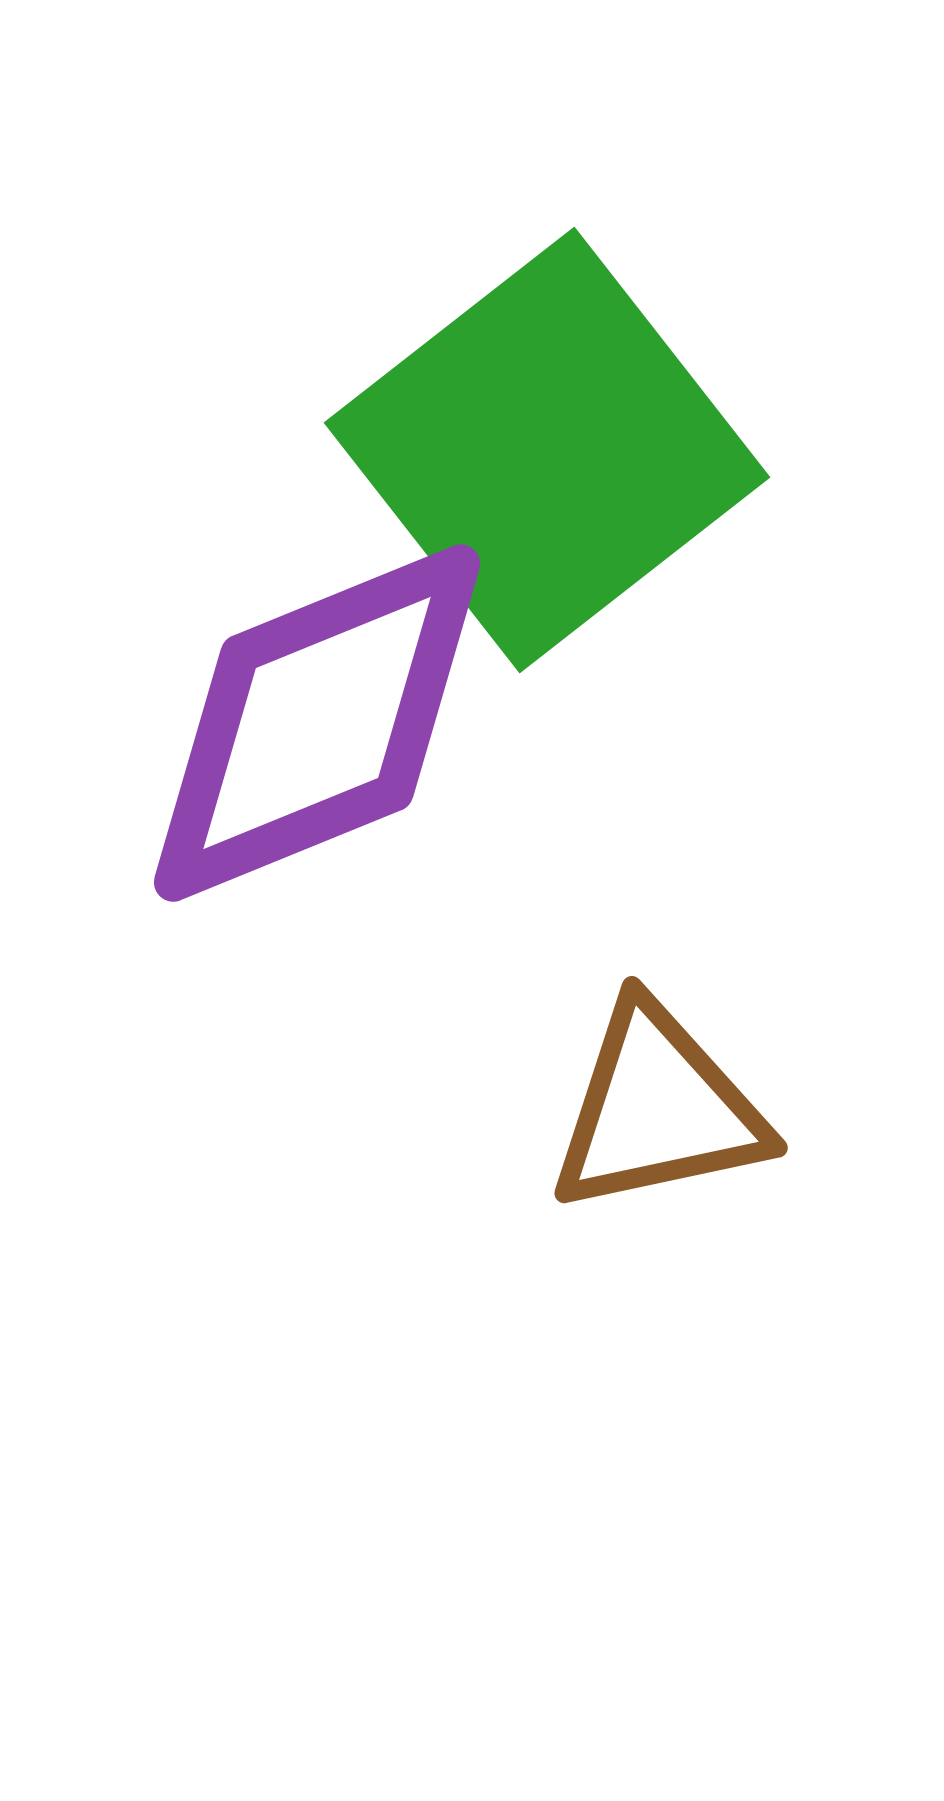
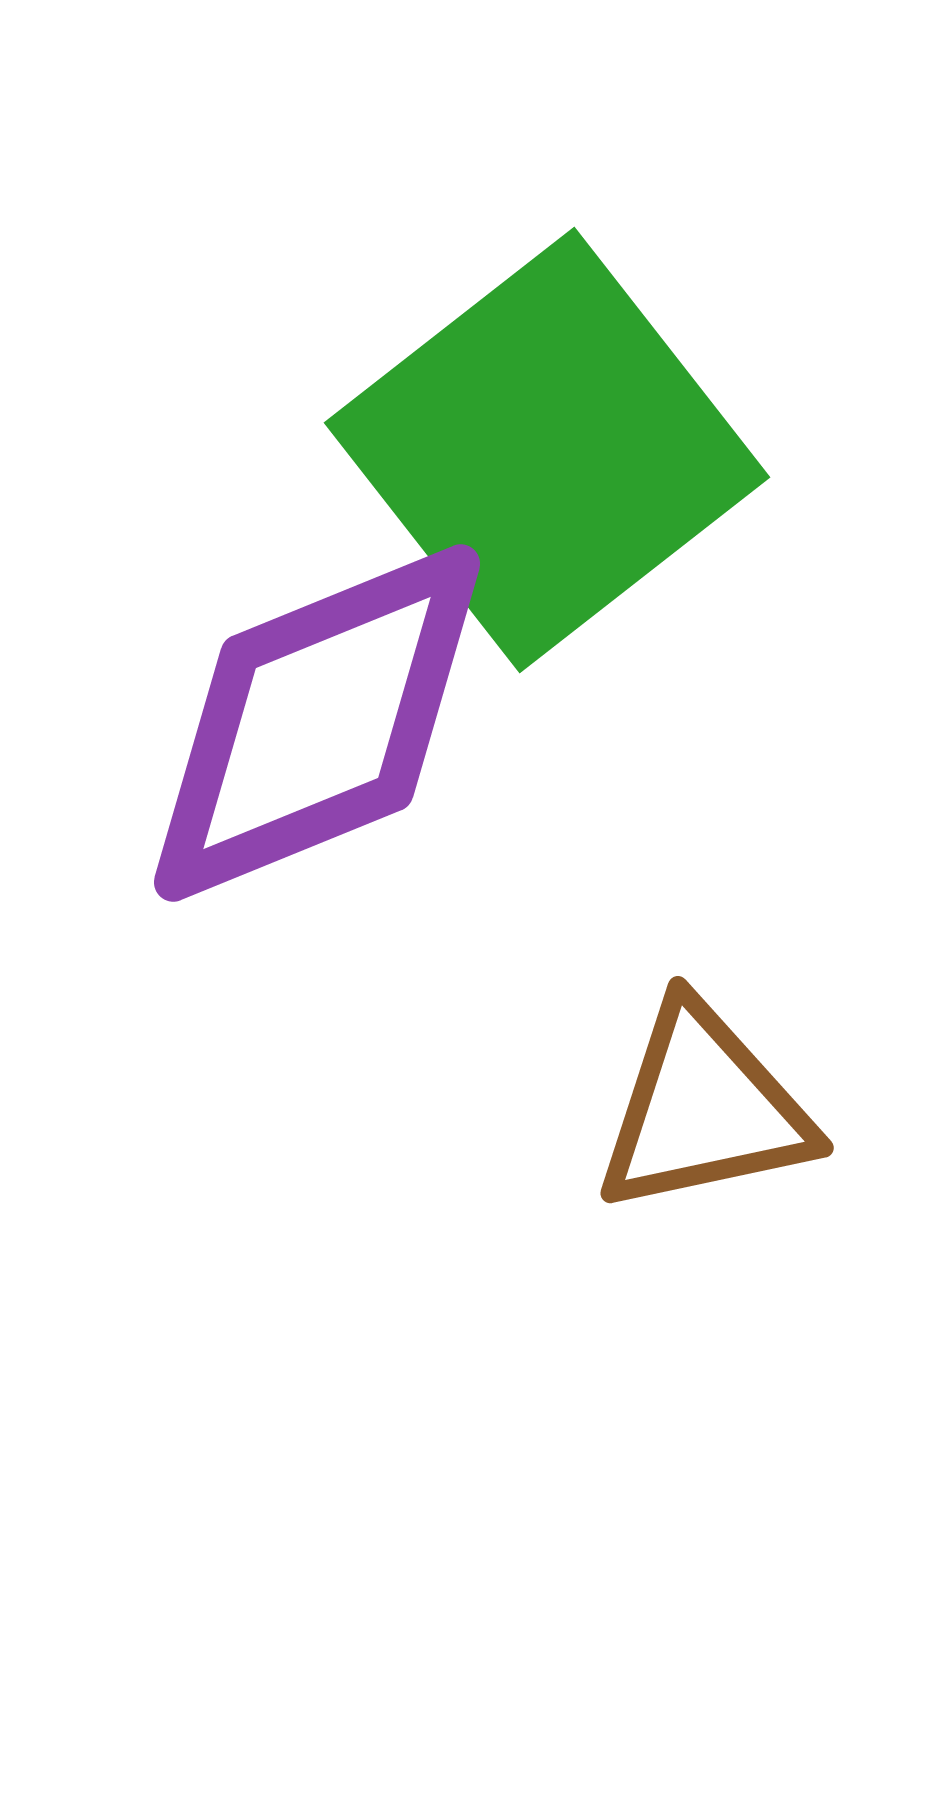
brown triangle: moved 46 px right
